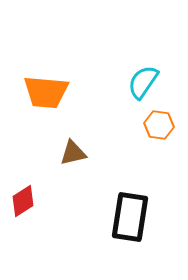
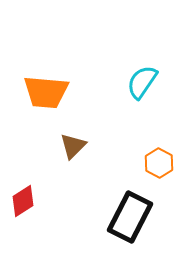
cyan semicircle: moved 1 px left
orange hexagon: moved 38 px down; rotated 20 degrees clockwise
brown triangle: moved 7 px up; rotated 32 degrees counterclockwise
black rectangle: rotated 18 degrees clockwise
